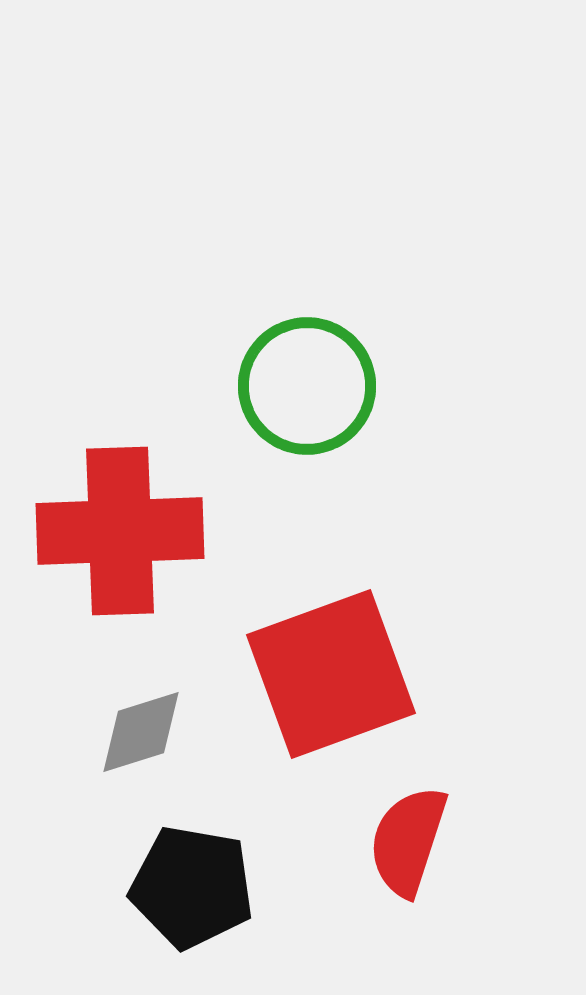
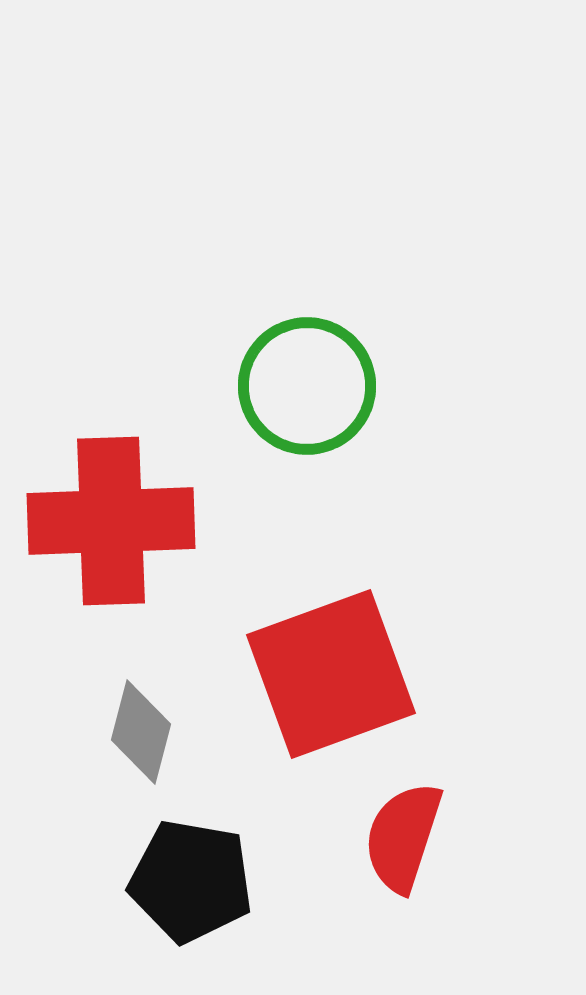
red cross: moved 9 px left, 10 px up
gray diamond: rotated 58 degrees counterclockwise
red semicircle: moved 5 px left, 4 px up
black pentagon: moved 1 px left, 6 px up
